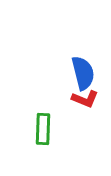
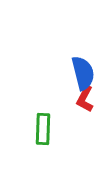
red L-shape: rotated 96 degrees clockwise
